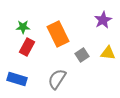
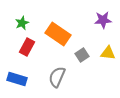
purple star: rotated 24 degrees clockwise
green star: moved 1 px left, 4 px up; rotated 24 degrees counterclockwise
orange rectangle: rotated 30 degrees counterclockwise
gray semicircle: moved 2 px up; rotated 10 degrees counterclockwise
